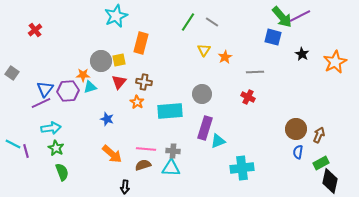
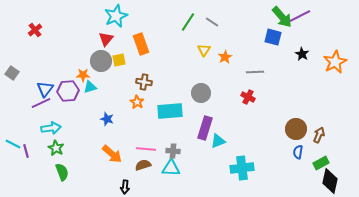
orange rectangle at (141, 43): moved 1 px down; rotated 35 degrees counterclockwise
red triangle at (119, 82): moved 13 px left, 43 px up
gray circle at (202, 94): moved 1 px left, 1 px up
